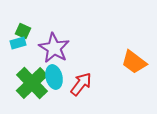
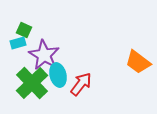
green square: moved 1 px right, 1 px up
purple star: moved 10 px left, 7 px down
orange trapezoid: moved 4 px right
cyan ellipse: moved 4 px right, 2 px up
